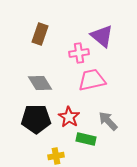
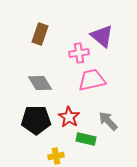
black pentagon: moved 1 px down
